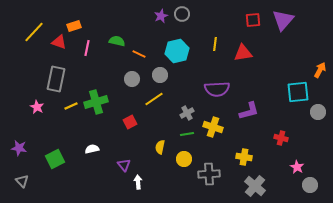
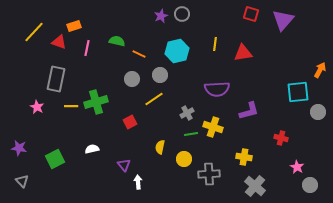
red square at (253, 20): moved 2 px left, 6 px up; rotated 21 degrees clockwise
yellow line at (71, 106): rotated 24 degrees clockwise
green line at (187, 134): moved 4 px right
